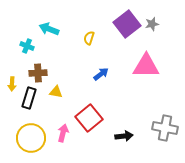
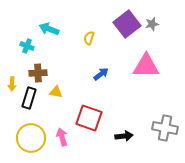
red square: rotated 32 degrees counterclockwise
pink arrow: moved 1 px left, 4 px down; rotated 30 degrees counterclockwise
